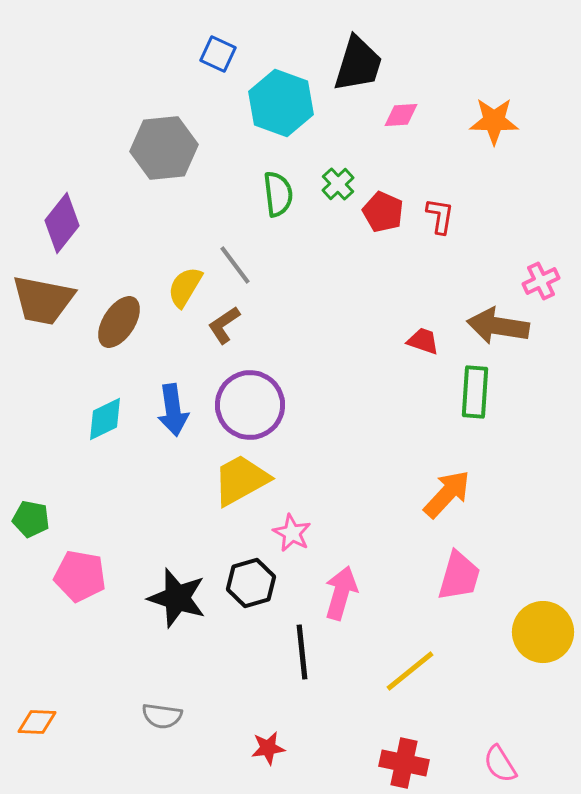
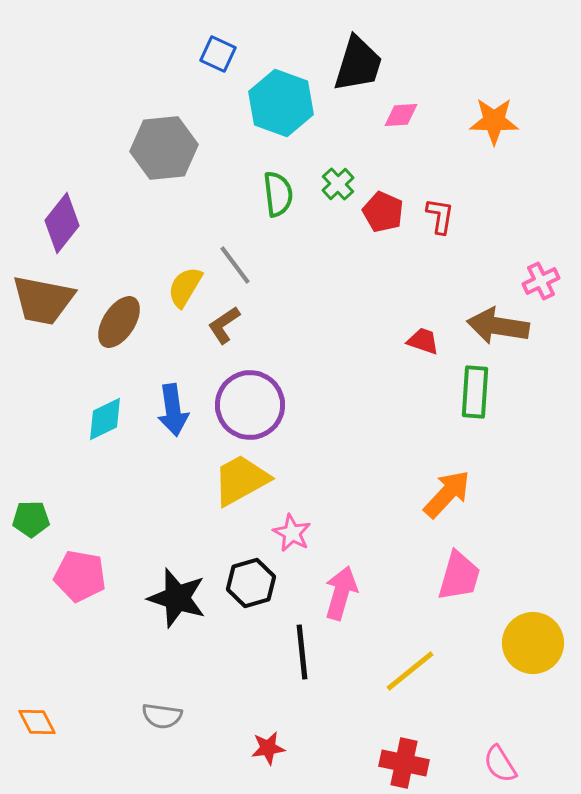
green pentagon: rotated 12 degrees counterclockwise
yellow circle: moved 10 px left, 11 px down
orange diamond: rotated 60 degrees clockwise
